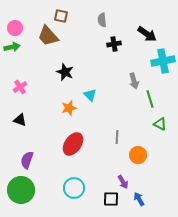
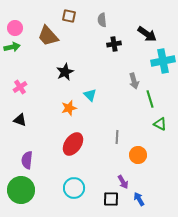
brown square: moved 8 px right
black star: rotated 24 degrees clockwise
purple semicircle: rotated 12 degrees counterclockwise
